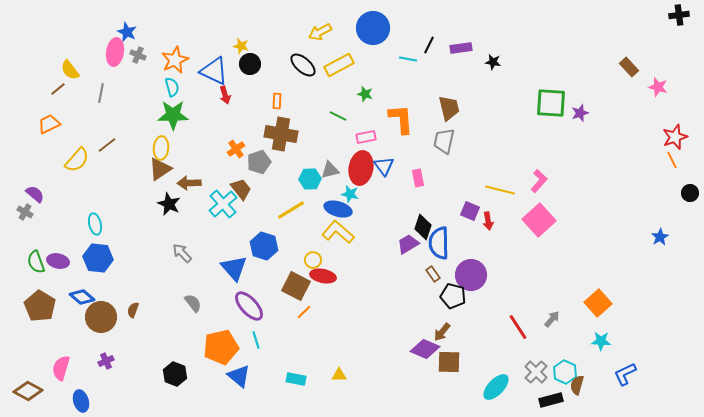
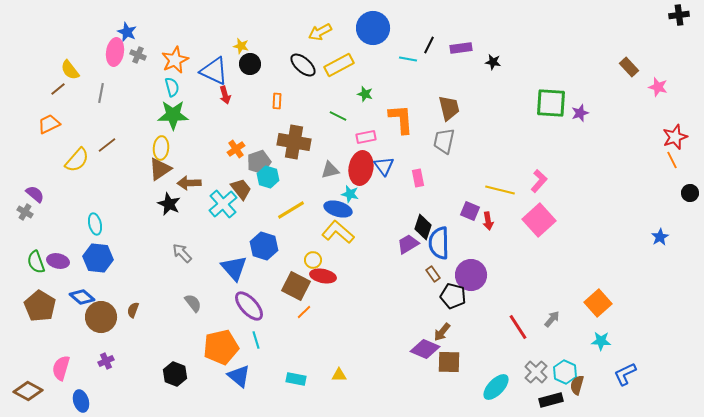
brown cross at (281, 134): moved 13 px right, 8 px down
cyan hexagon at (310, 179): moved 42 px left, 2 px up; rotated 20 degrees clockwise
